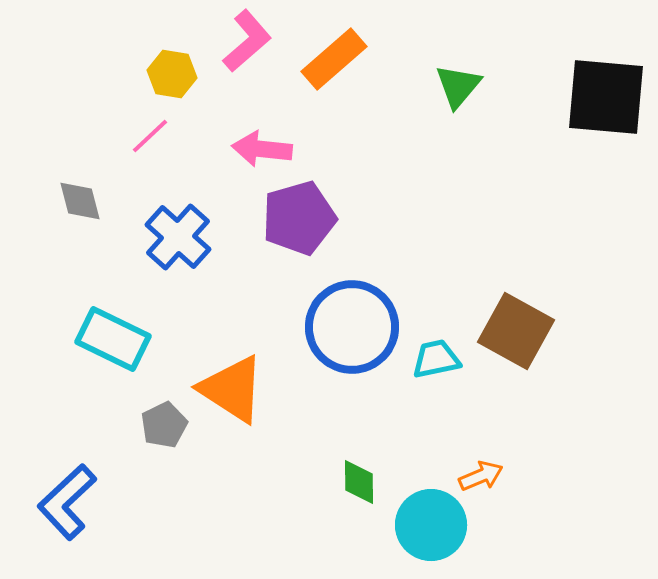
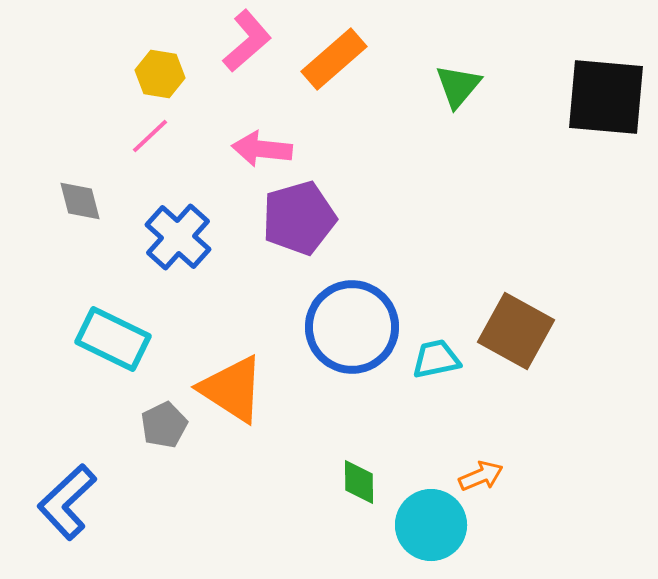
yellow hexagon: moved 12 px left
